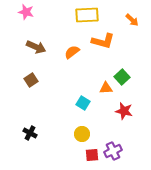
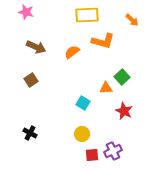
red star: rotated 12 degrees clockwise
